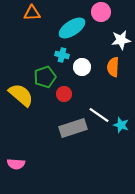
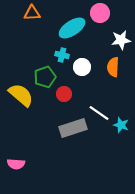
pink circle: moved 1 px left, 1 px down
white line: moved 2 px up
